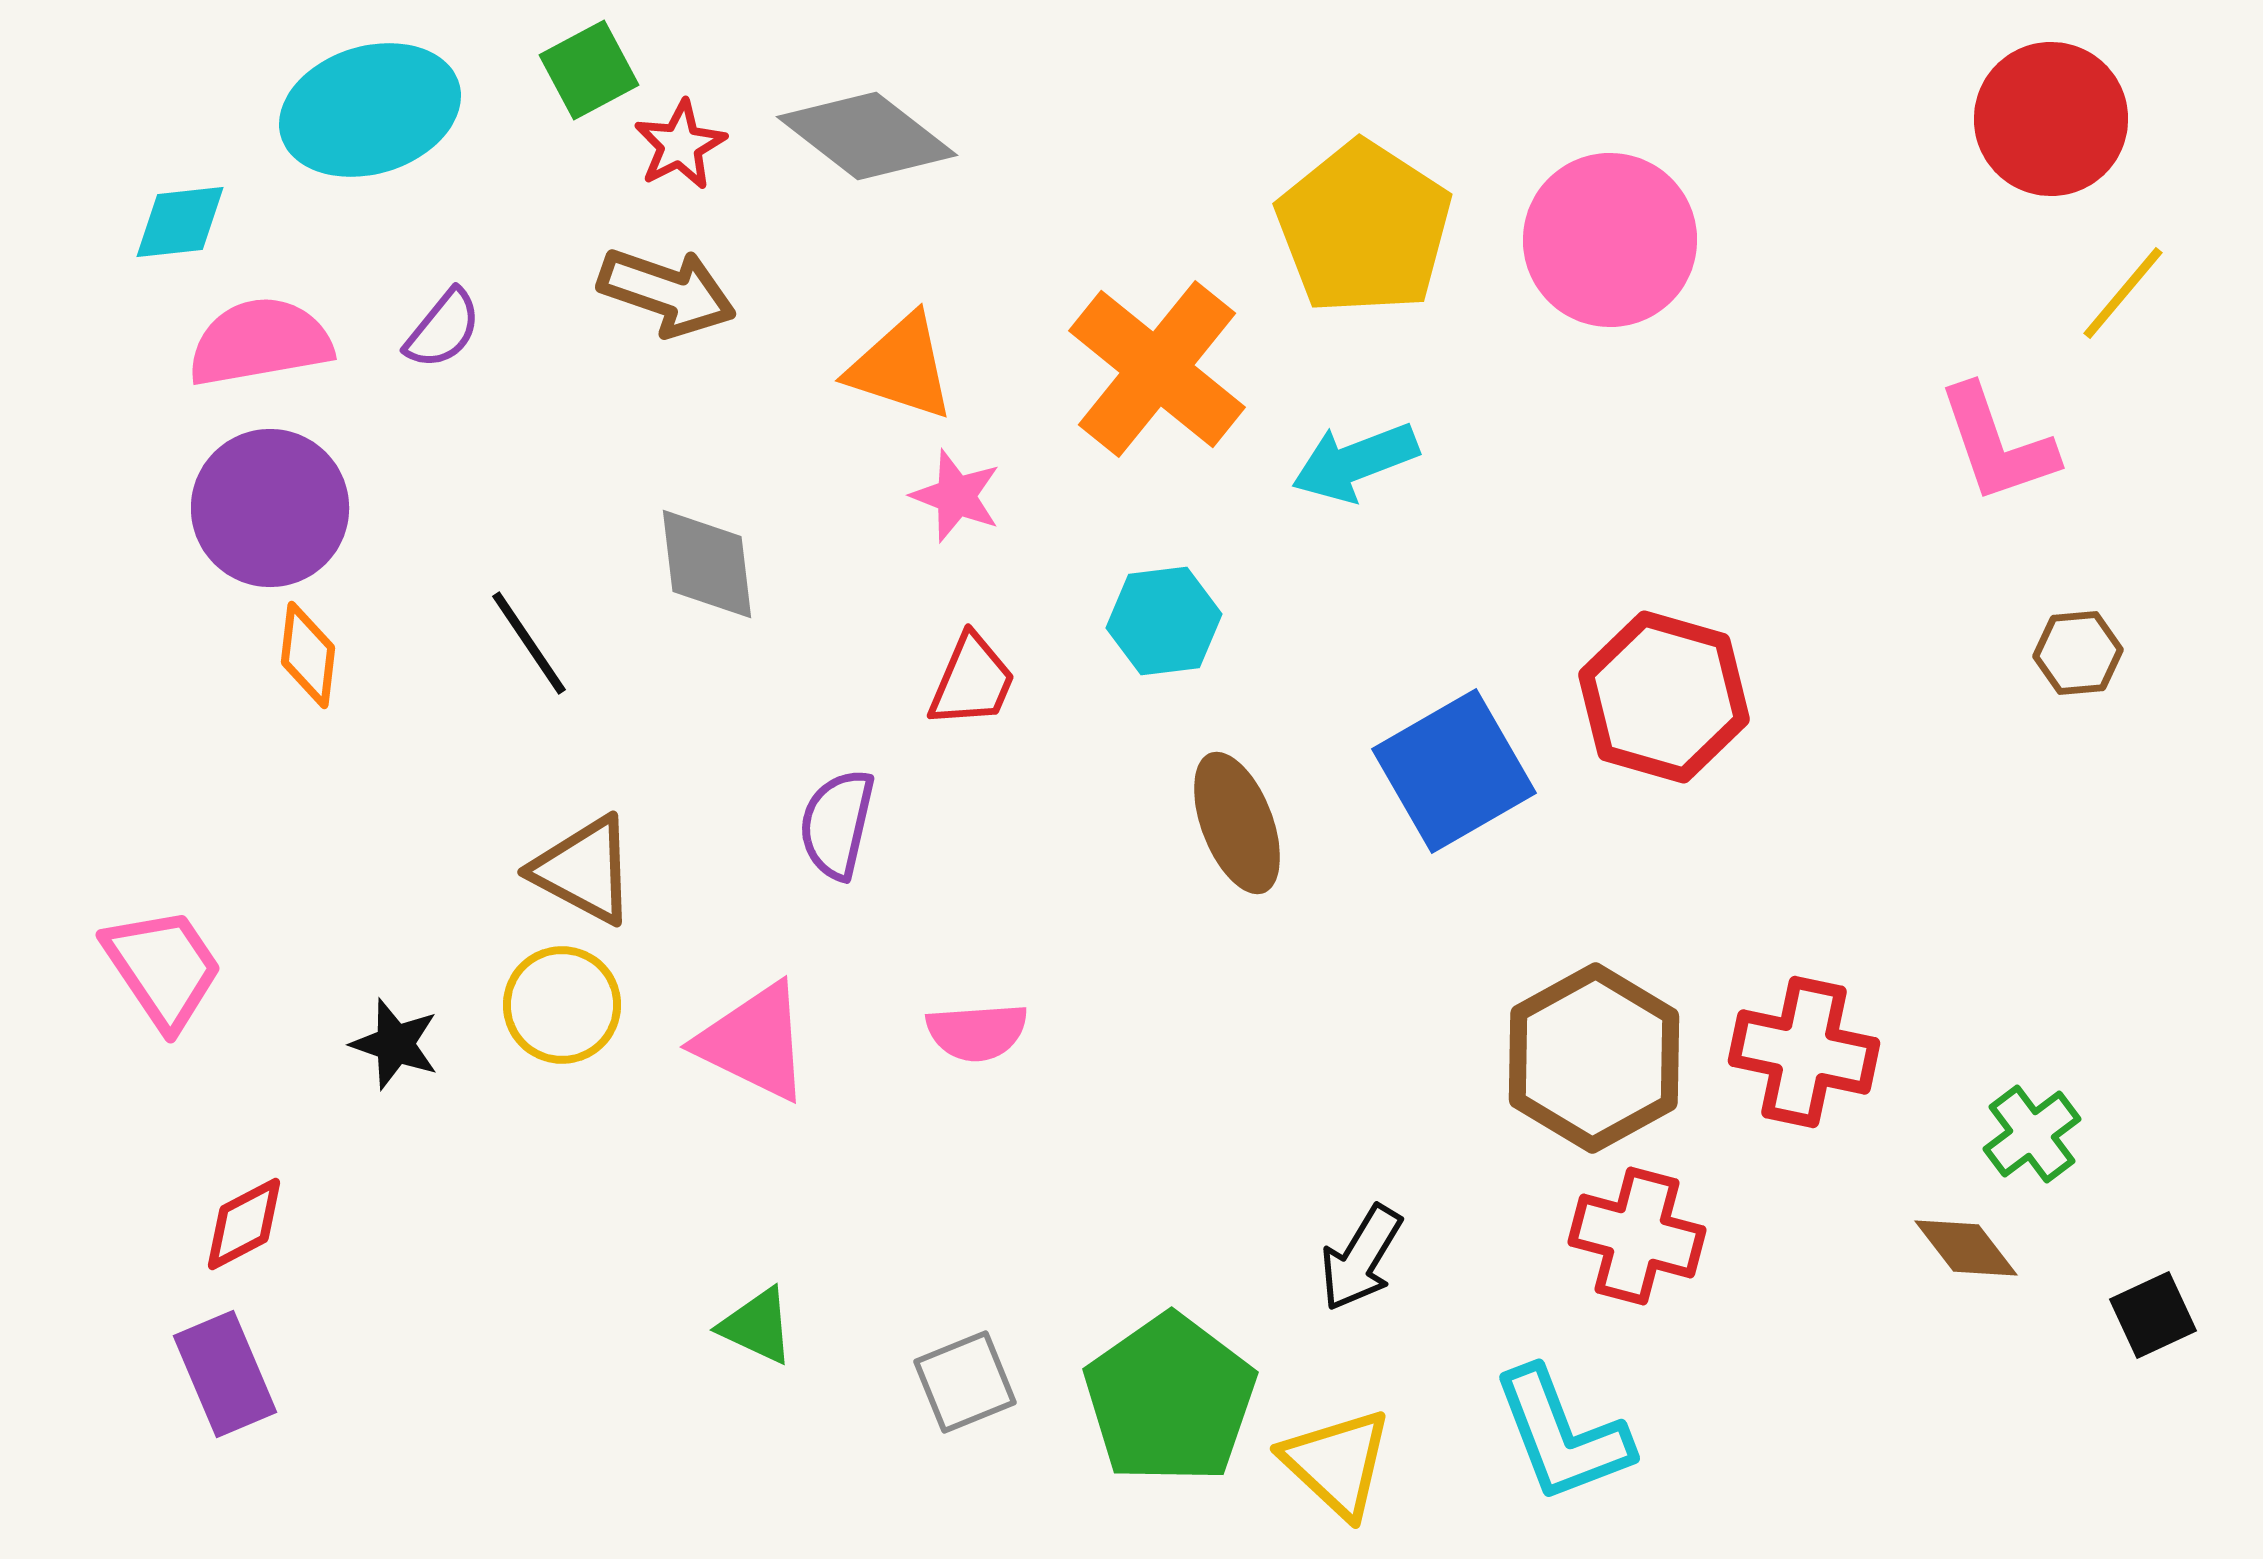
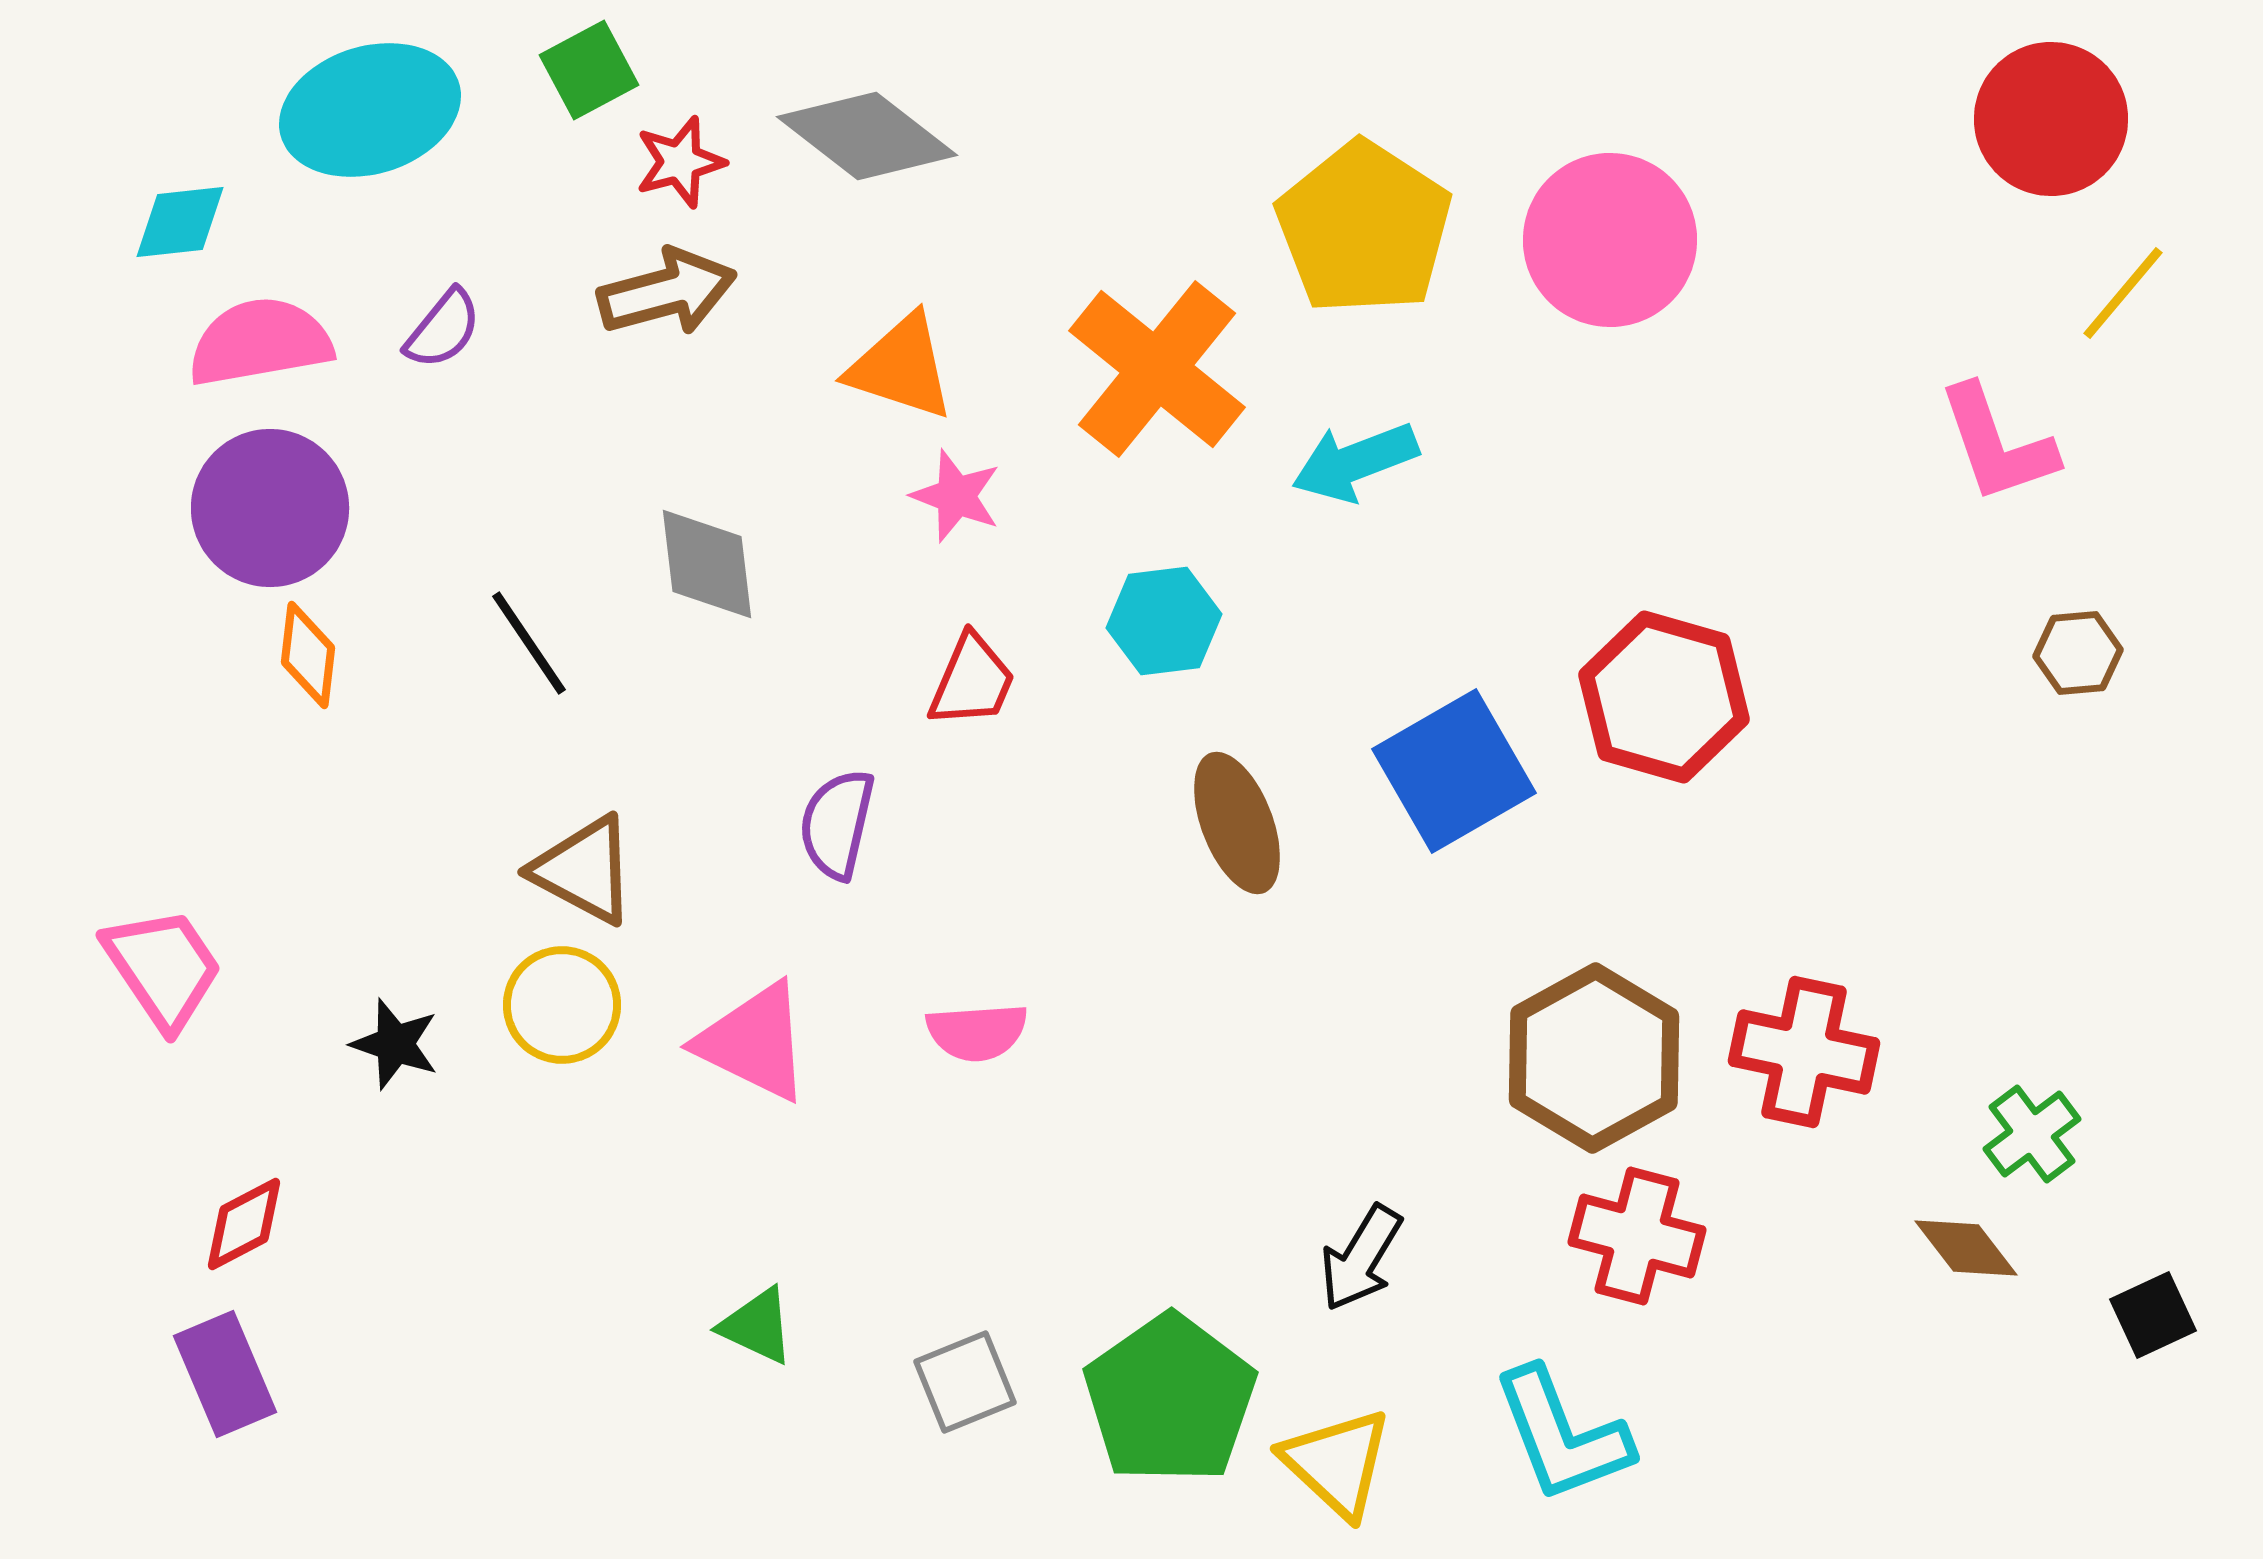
red star at (680, 145): moved 17 px down; rotated 12 degrees clockwise
brown arrow at (667, 292): rotated 34 degrees counterclockwise
